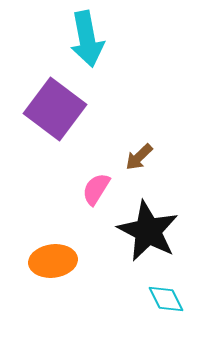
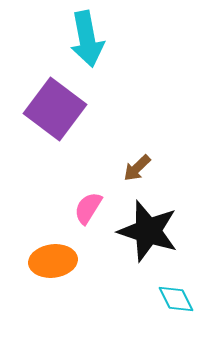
brown arrow: moved 2 px left, 11 px down
pink semicircle: moved 8 px left, 19 px down
black star: rotated 10 degrees counterclockwise
cyan diamond: moved 10 px right
